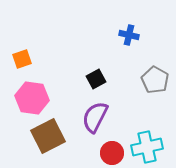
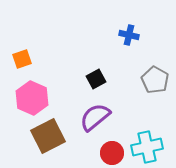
pink hexagon: rotated 16 degrees clockwise
purple semicircle: rotated 24 degrees clockwise
